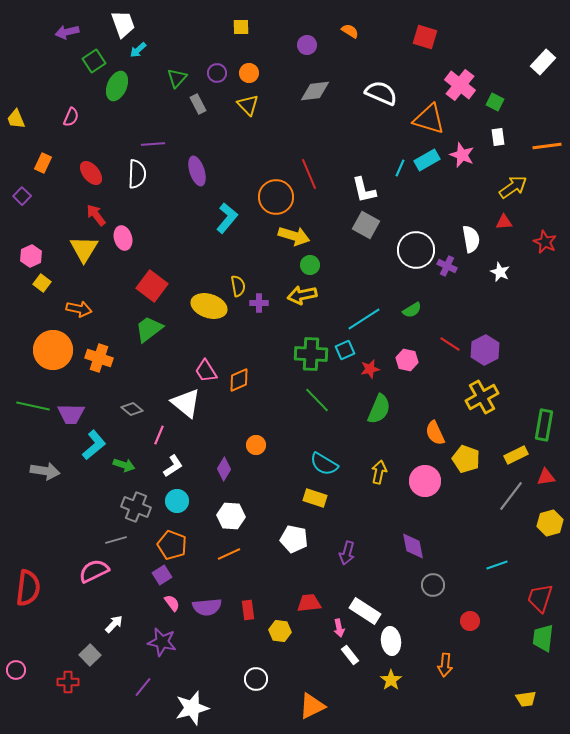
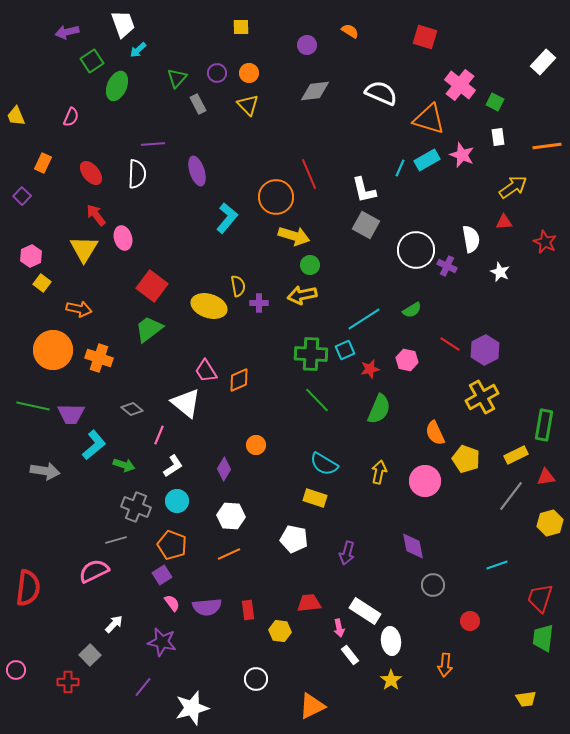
green square at (94, 61): moved 2 px left
yellow trapezoid at (16, 119): moved 3 px up
